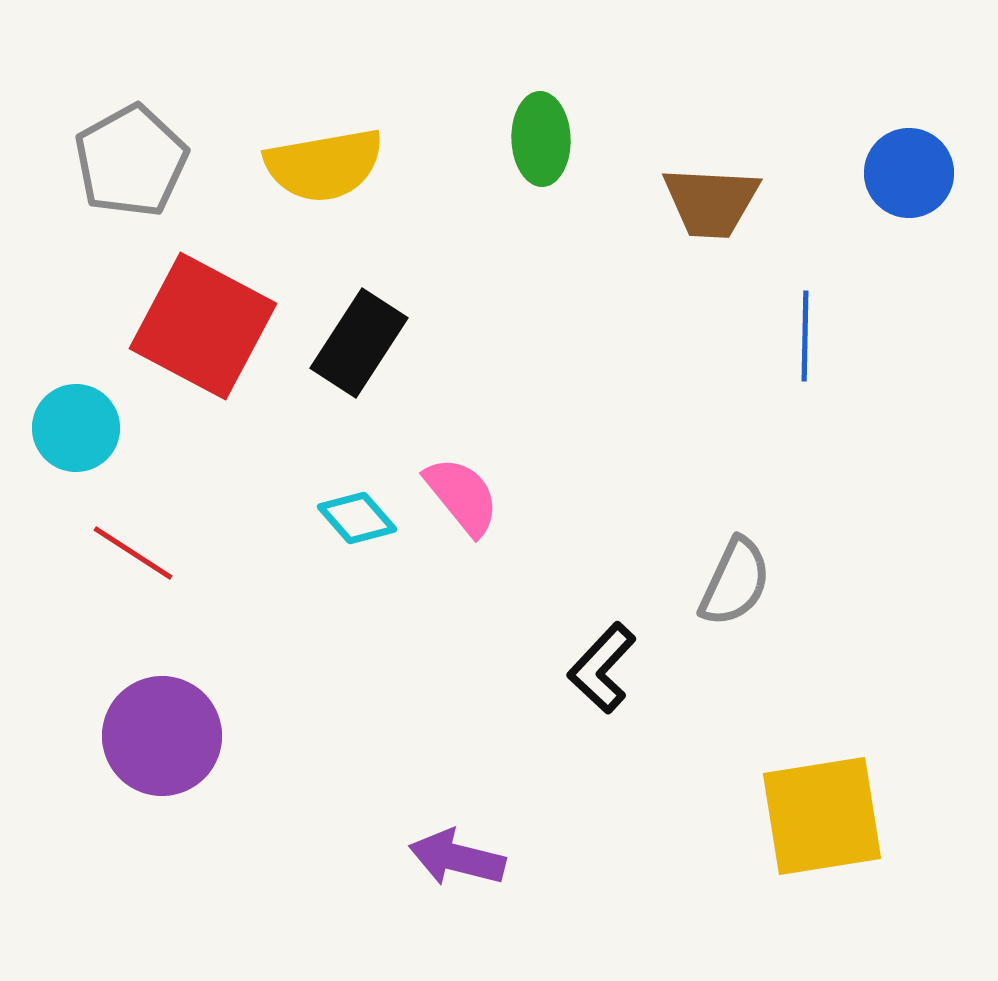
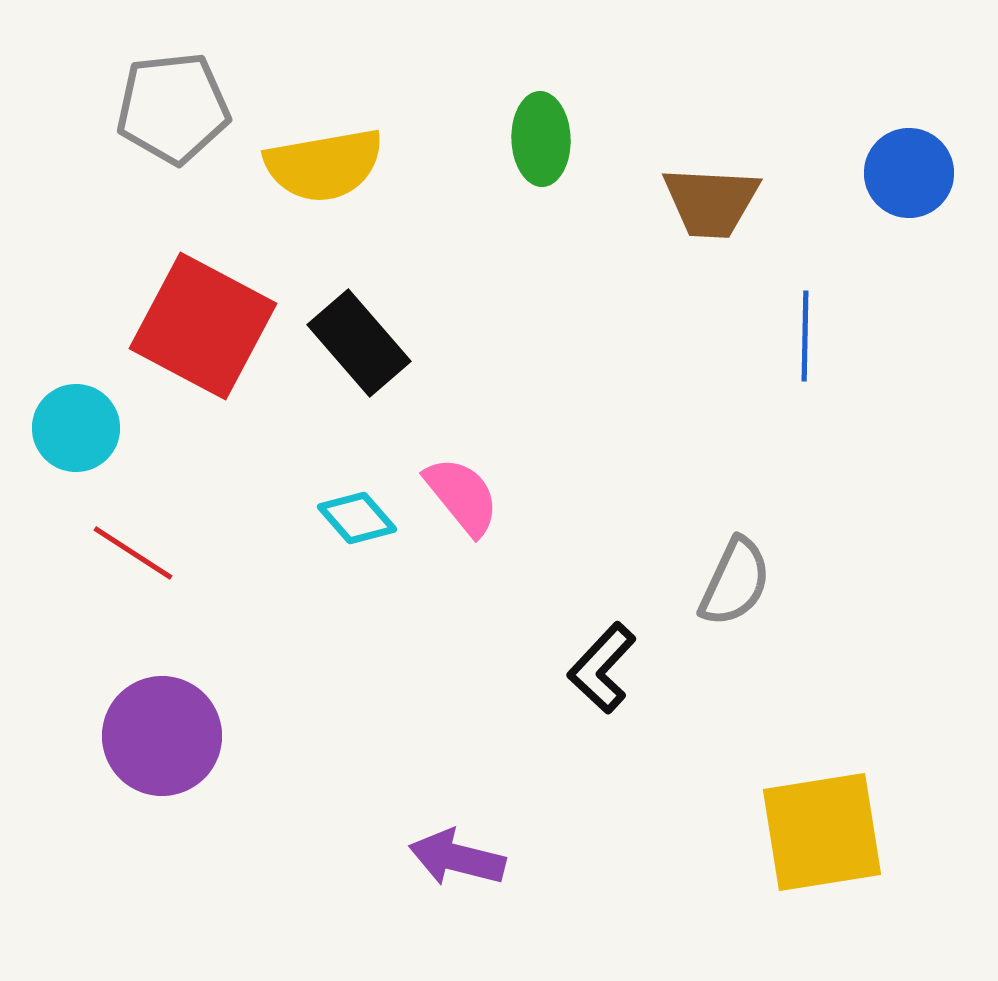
gray pentagon: moved 42 px right, 53 px up; rotated 23 degrees clockwise
black rectangle: rotated 74 degrees counterclockwise
yellow square: moved 16 px down
